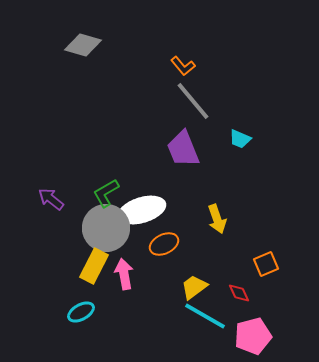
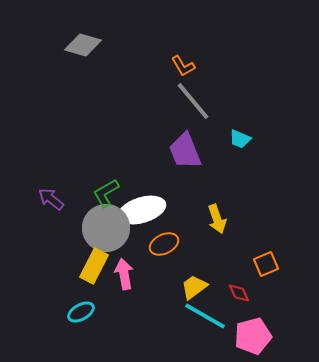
orange L-shape: rotated 10 degrees clockwise
purple trapezoid: moved 2 px right, 2 px down
